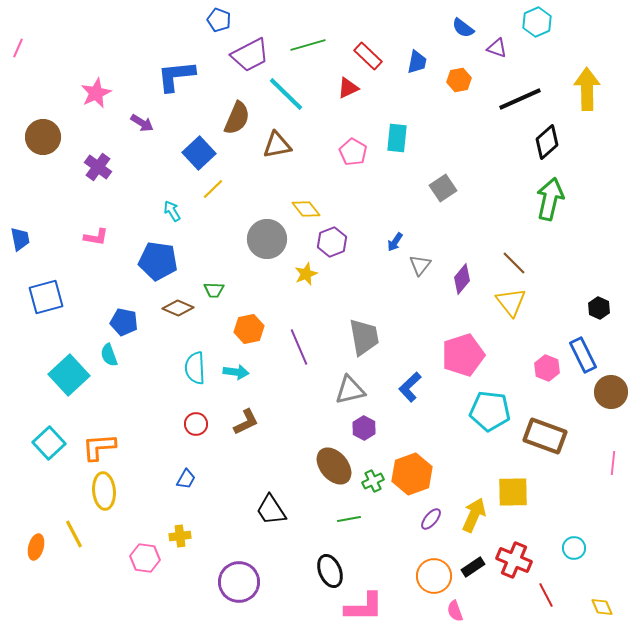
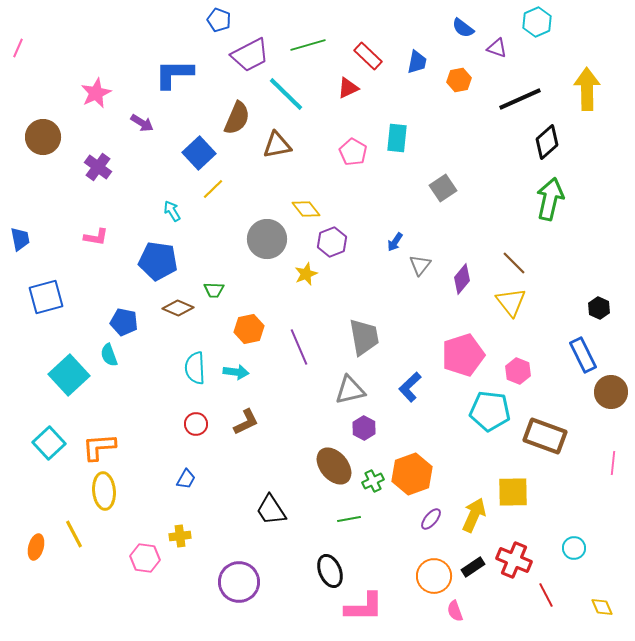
blue L-shape at (176, 76): moved 2 px left, 2 px up; rotated 6 degrees clockwise
pink hexagon at (547, 368): moved 29 px left, 3 px down
